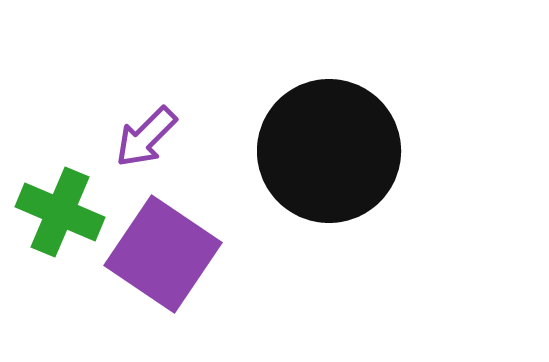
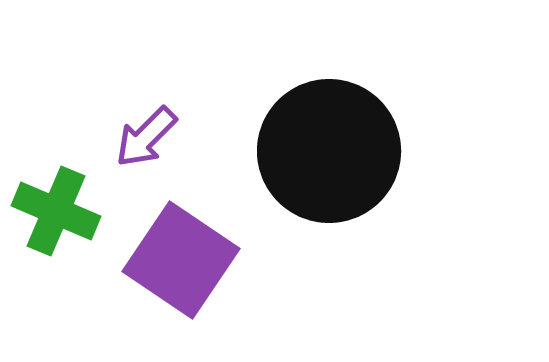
green cross: moved 4 px left, 1 px up
purple square: moved 18 px right, 6 px down
